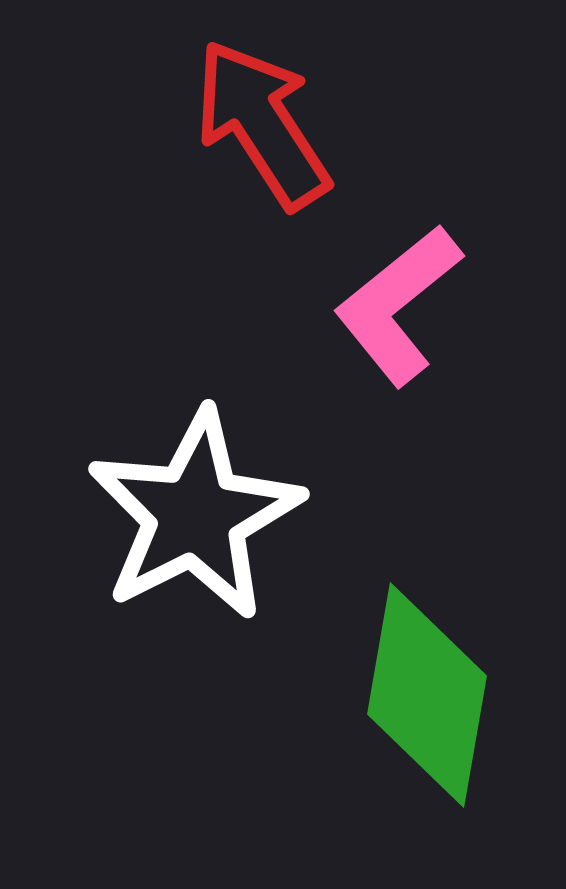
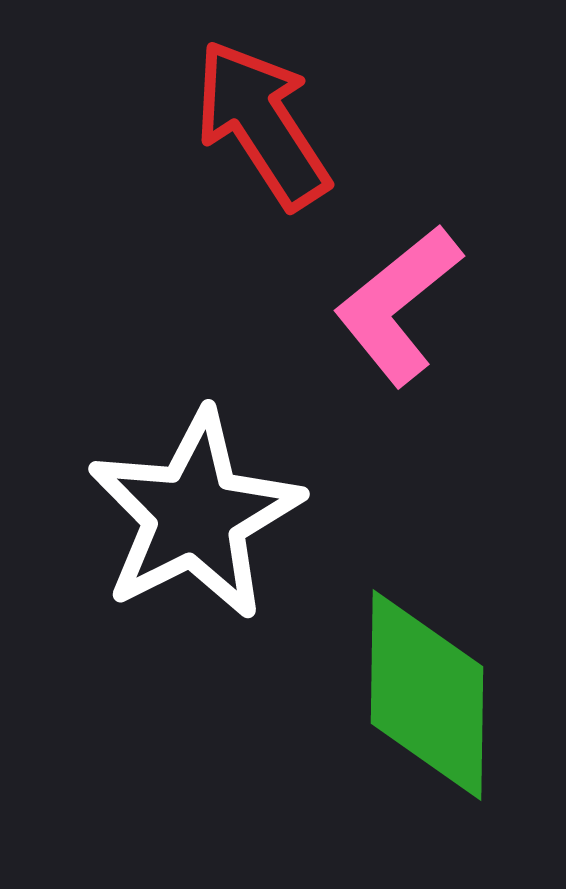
green diamond: rotated 9 degrees counterclockwise
